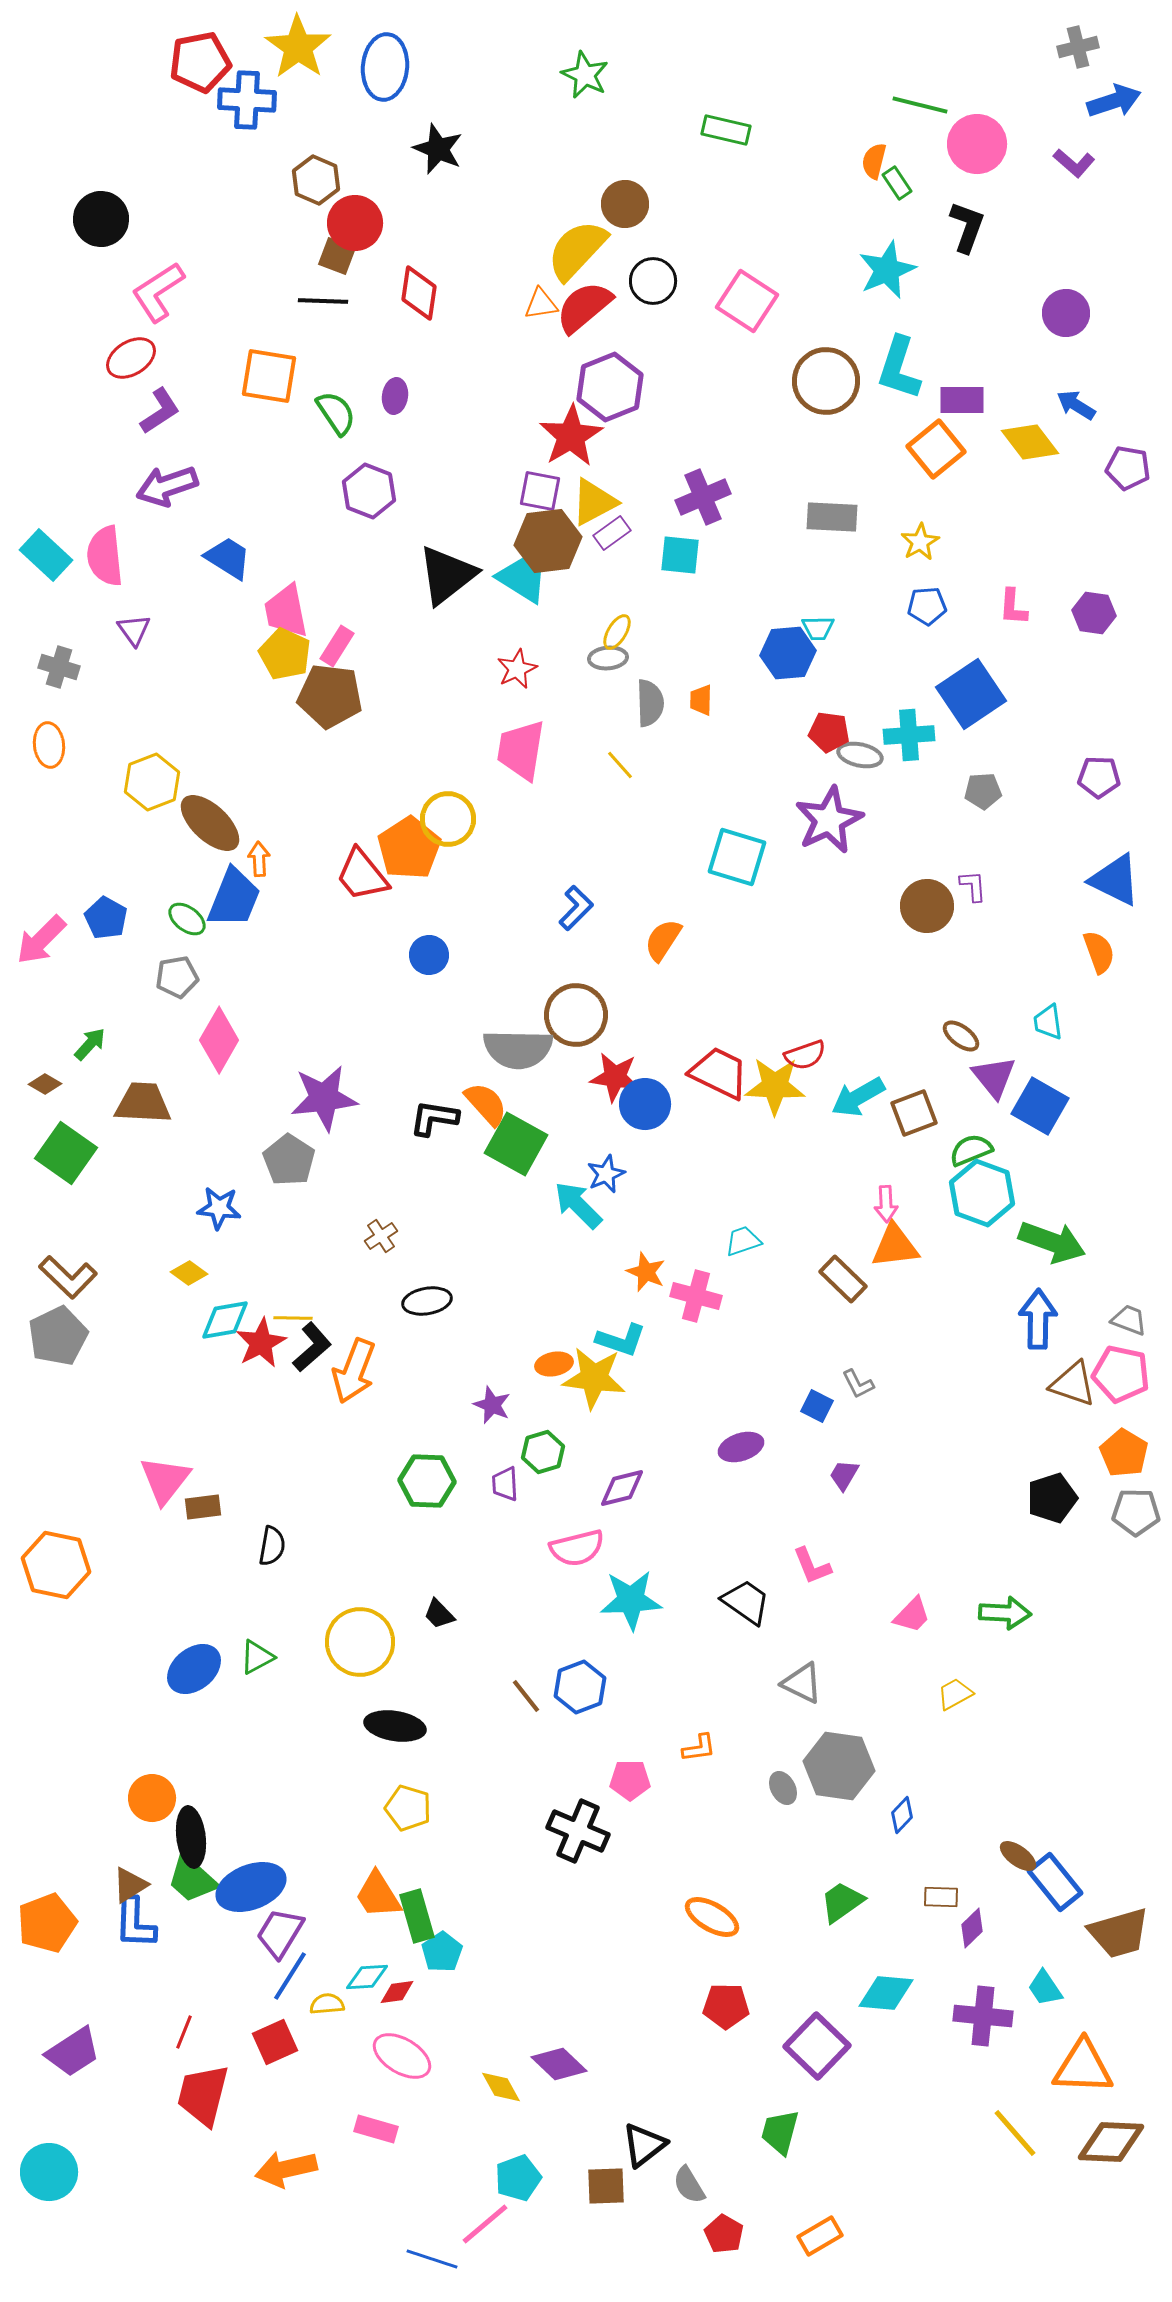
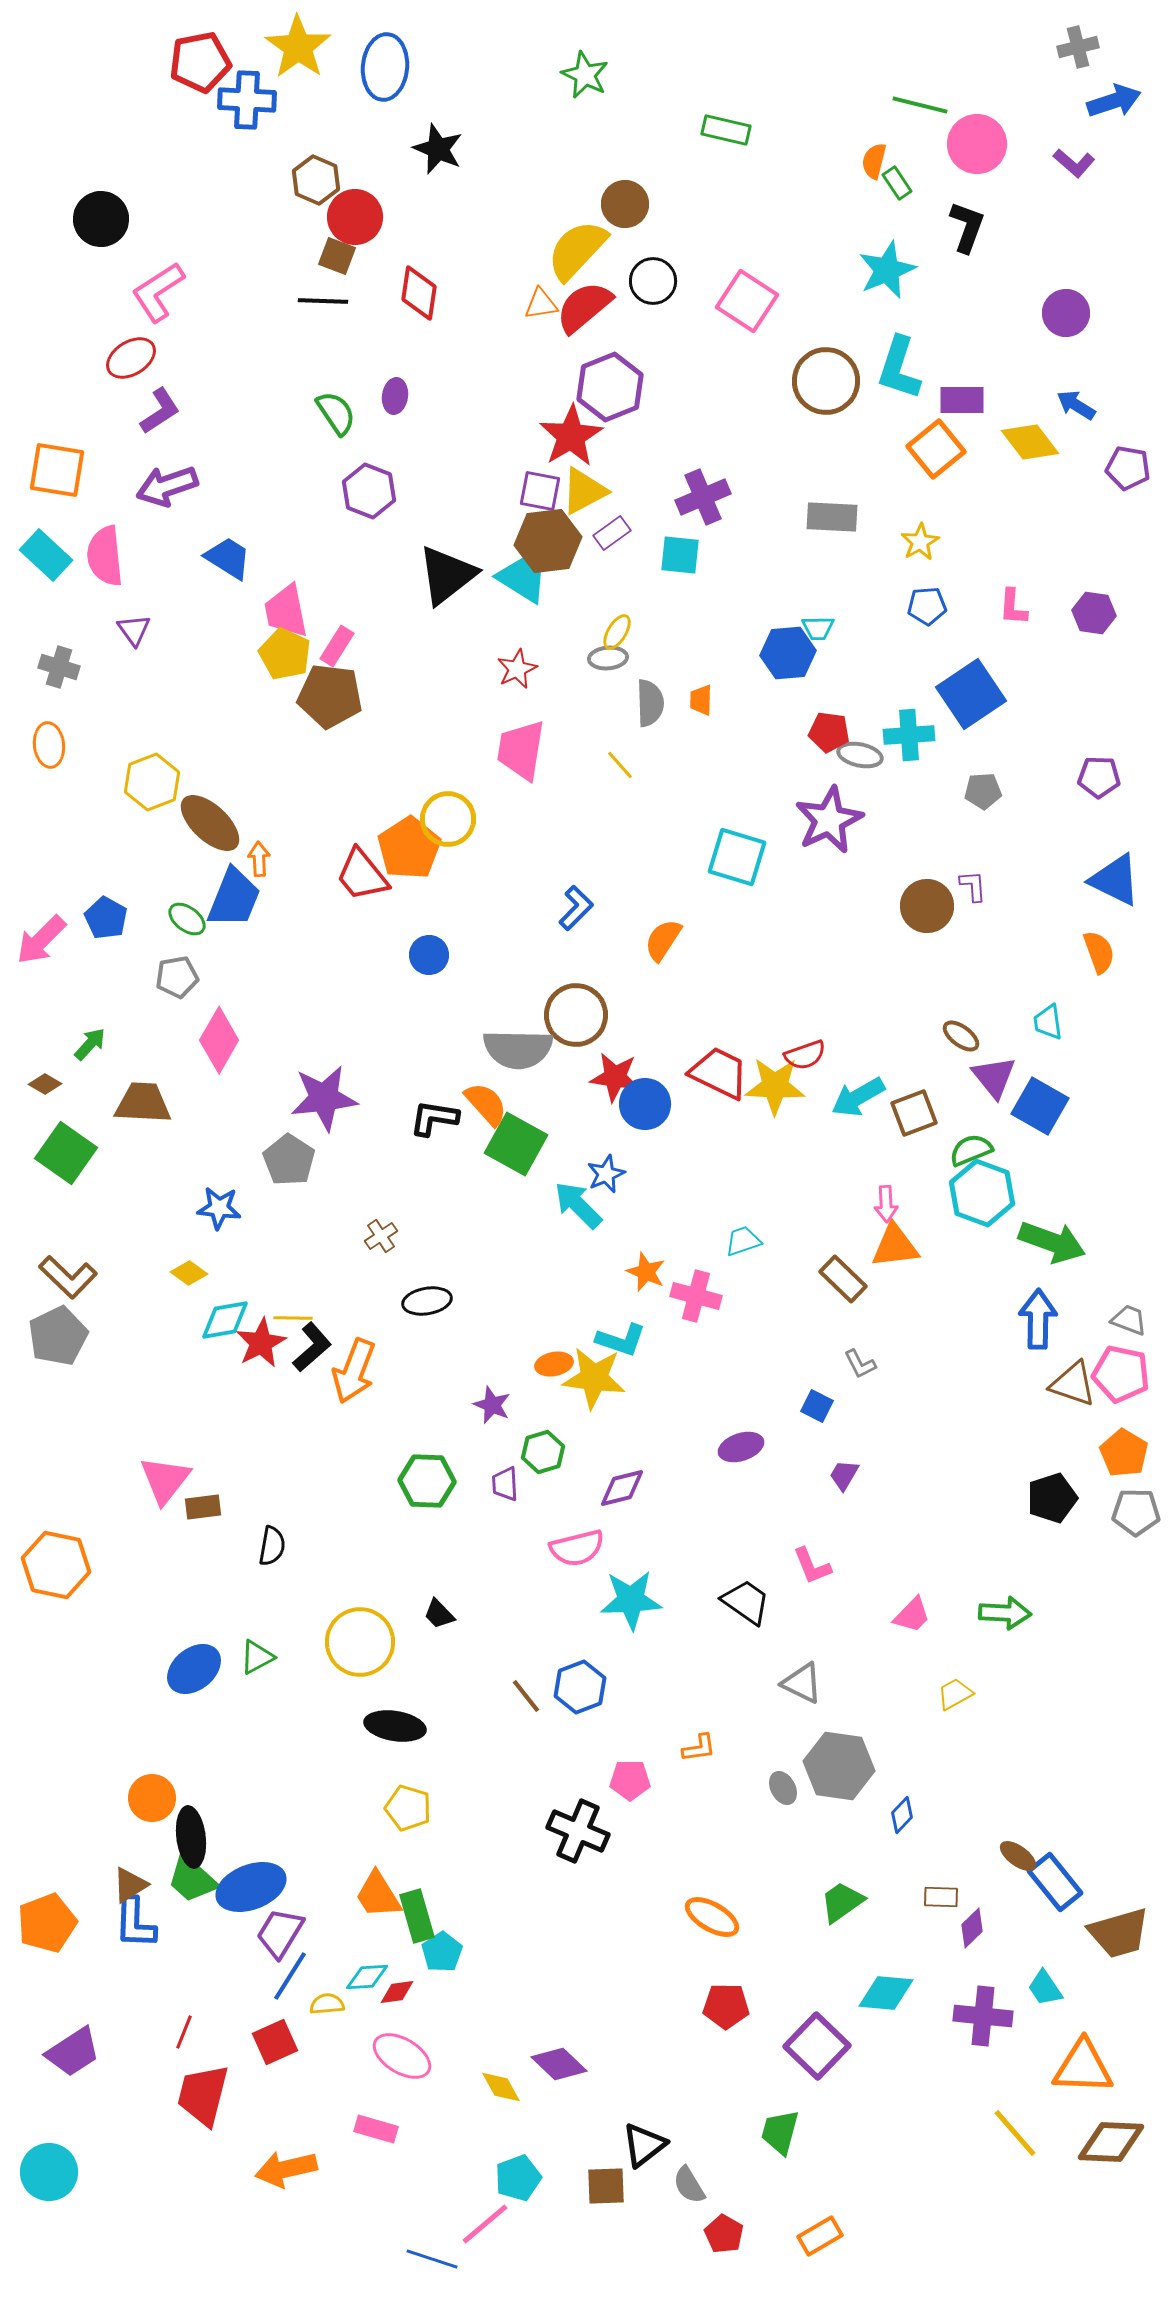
red circle at (355, 223): moved 6 px up
orange square at (269, 376): moved 212 px left, 94 px down
yellow triangle at (594, 502): moved 10 px left, 11 px up
gray L-shape at (858, 1384): moved 2 px right, 20 px up
